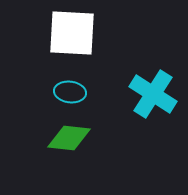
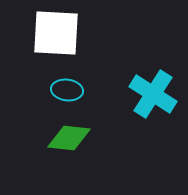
white square: moved 16 px left
cyan ellipse: moved 3 px left, 2 px up
